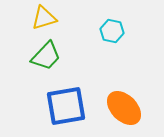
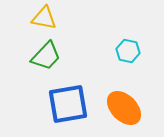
yellow triangle: rotated 28 degrees clockwise
cyan hexagon: moved 16 px right, 20 px down
blue square: moved 2 px right, 2 px up
